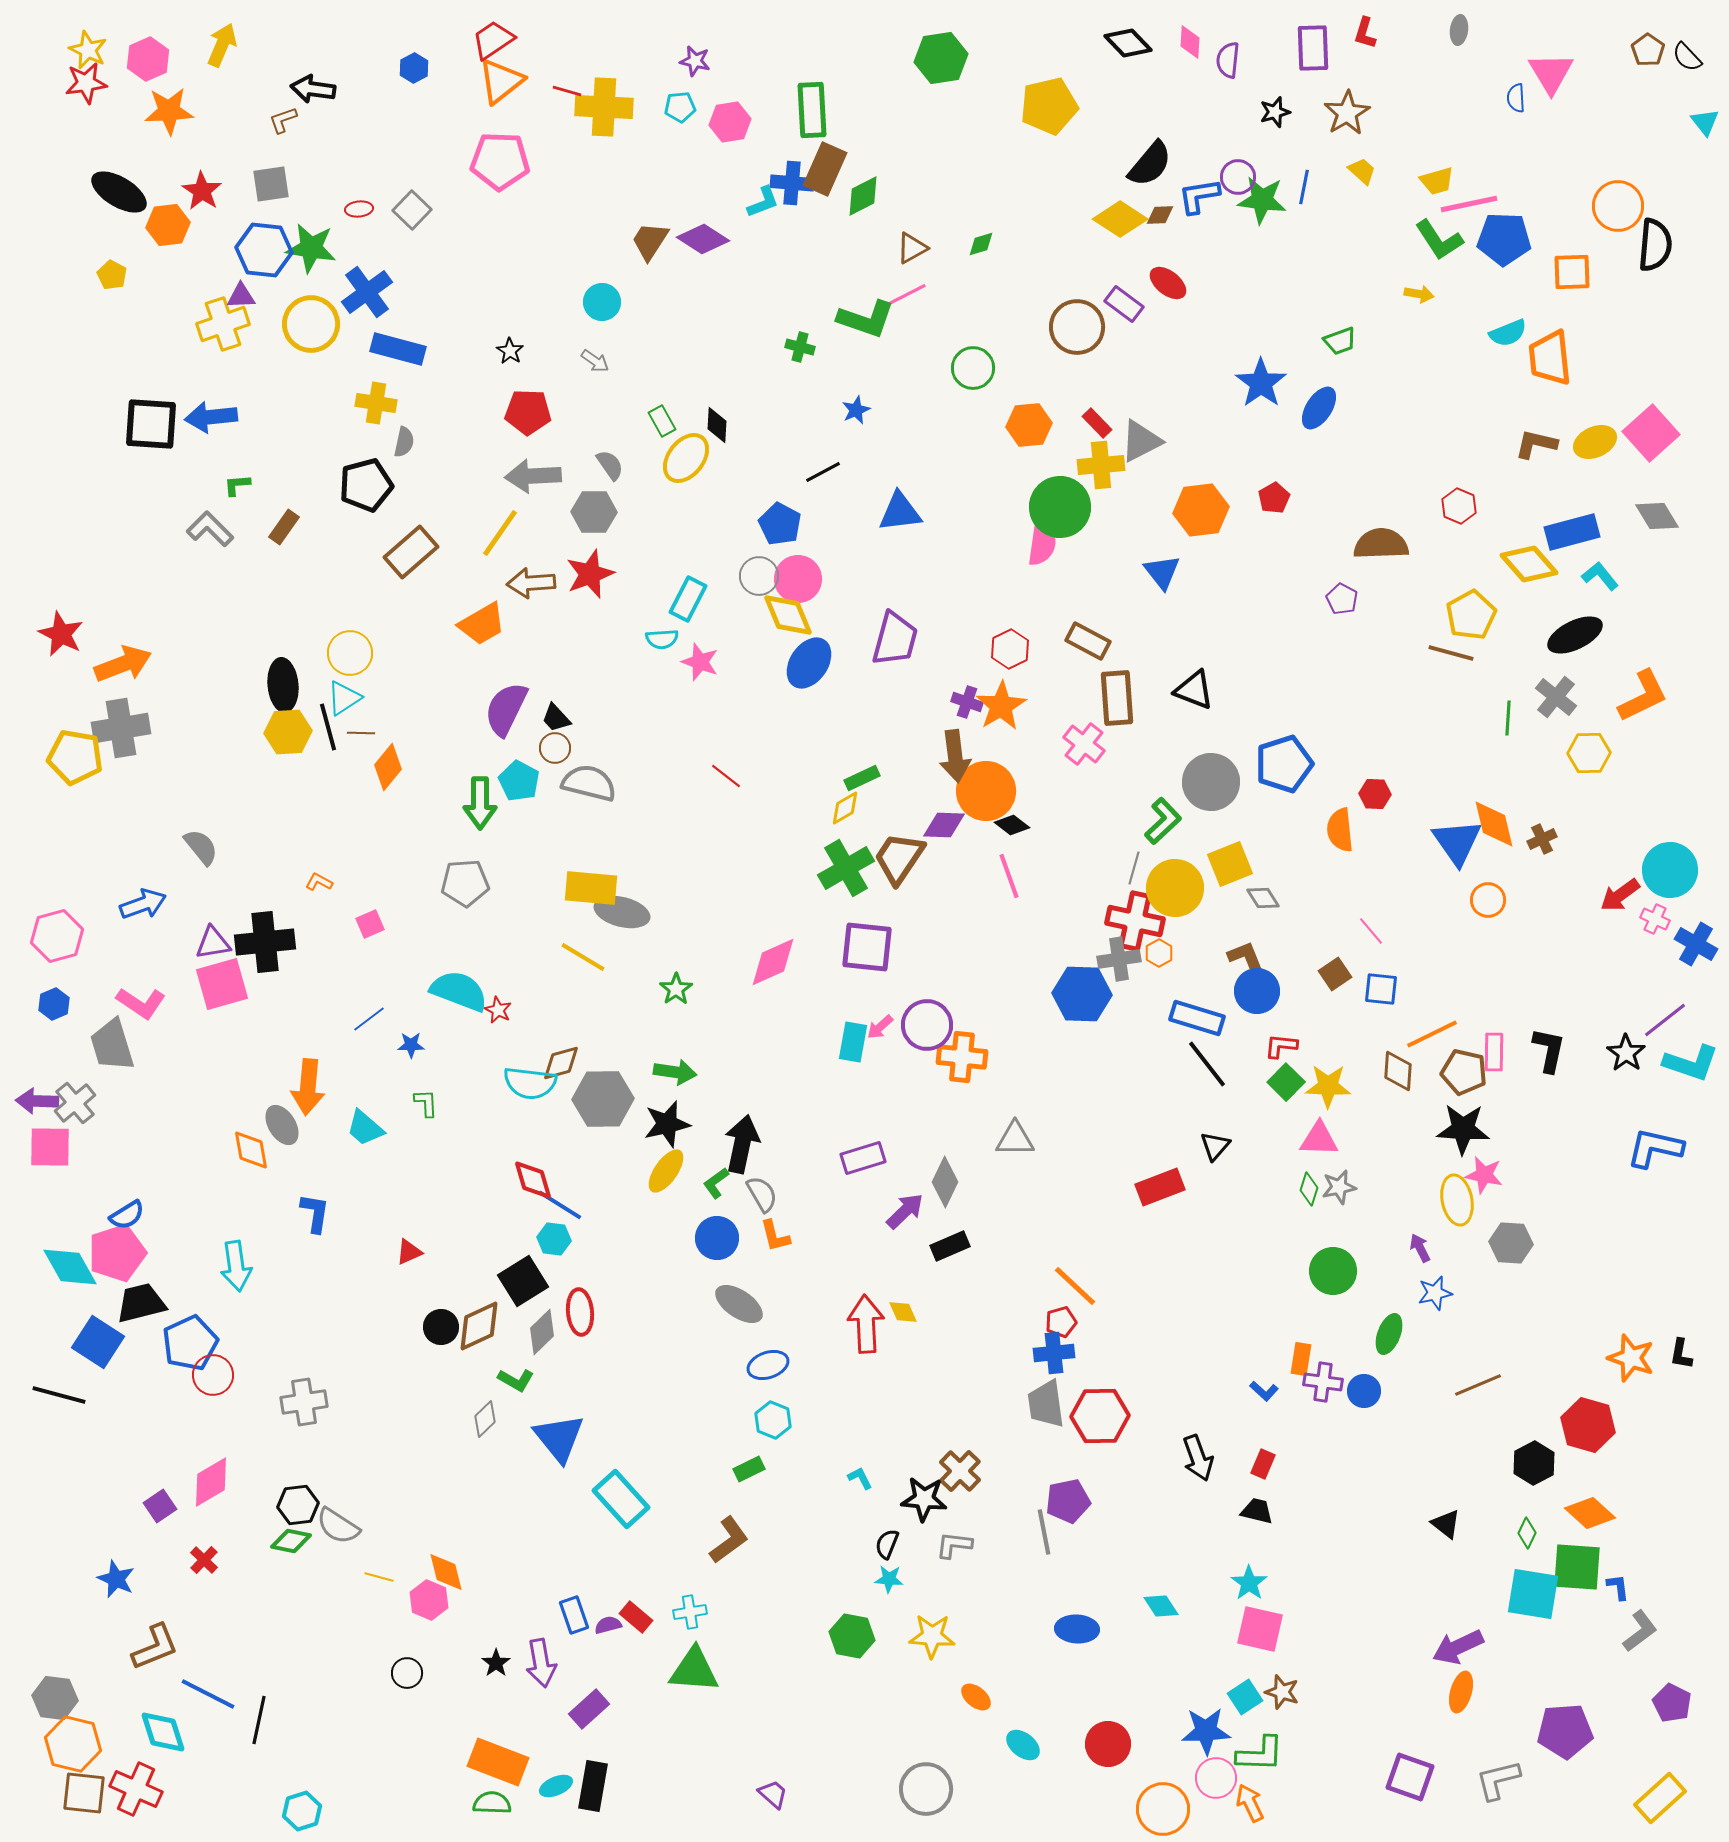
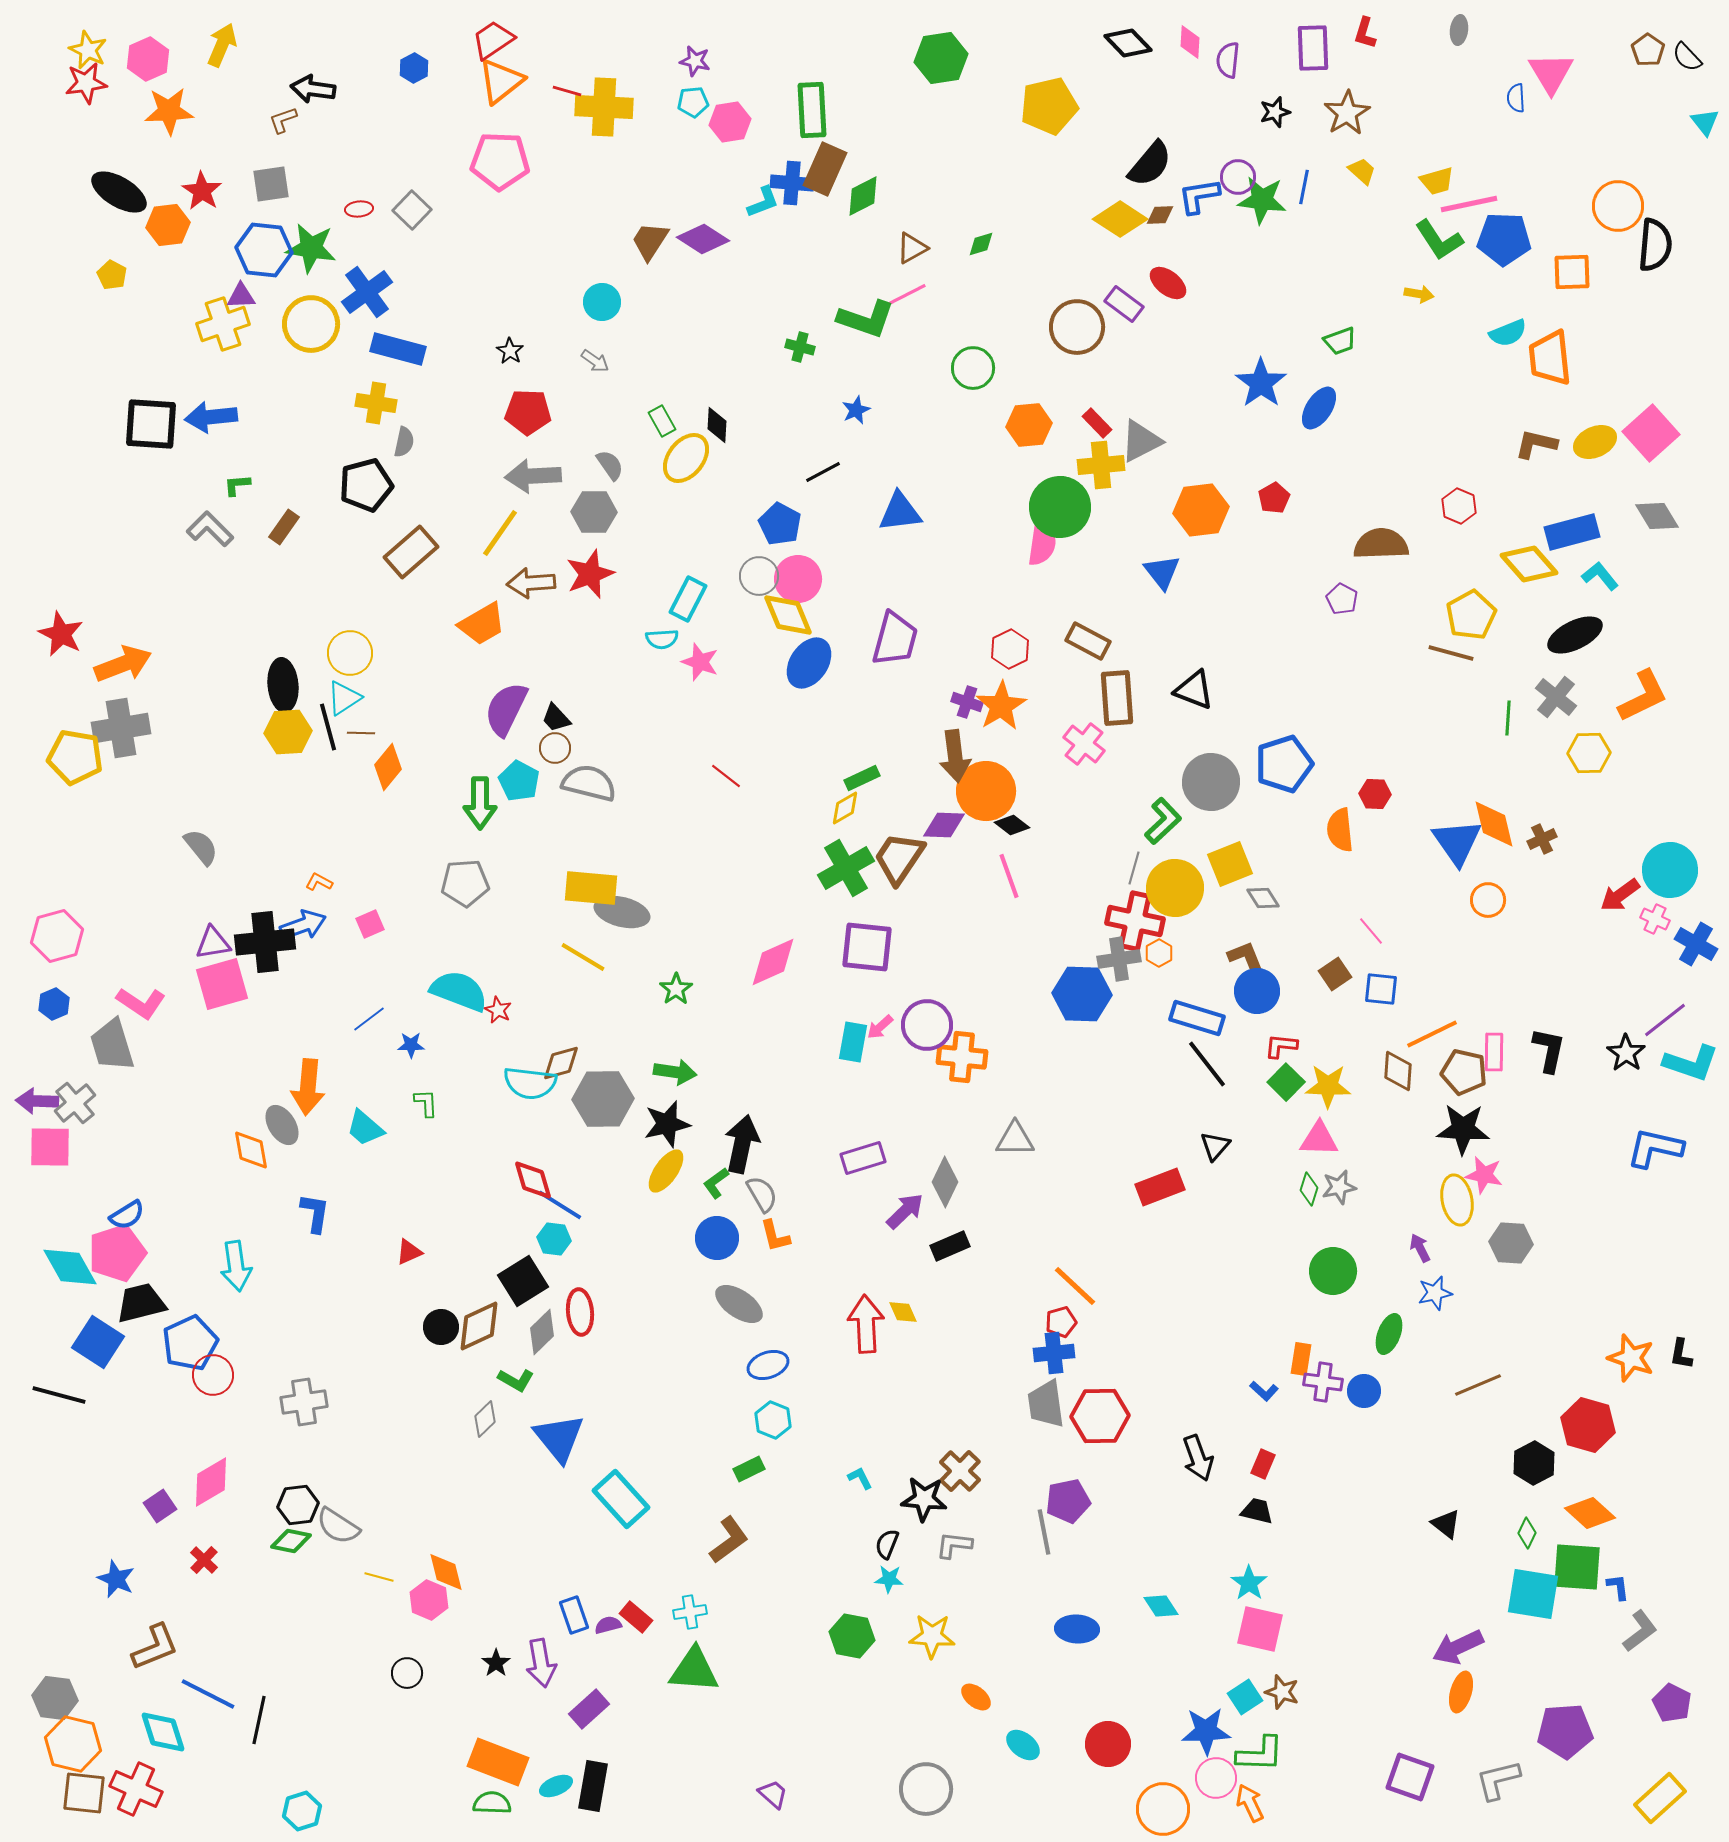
cyan pentagon at (680, 107): moved 13 px right, 5 px up
blue arrow at (143, 904): moved 160 px right, 21 px down
